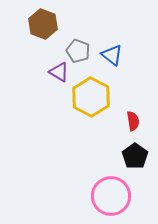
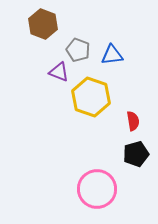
gray pentagon: moved 1 px up
blue triangle: rotated 45 degrees counterclockwise
purple triangle: rotated 10 degrees counterclockwise
yellow hexagon: rotated 9 degrees counterclockwise
black pentagon: moved 1 px right, 2 px up; rotated 20 degrees clockwise
pink circle: moved 14 px left, 7 px up
